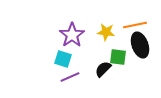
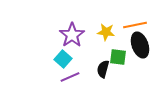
cyan square: rotated 24 degrees clockwise
black semicircle: rotated 30 degrees counterclockwise
